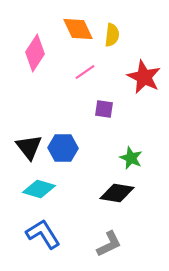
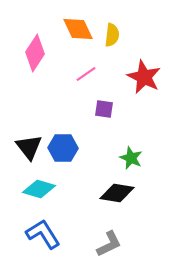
pink line: moved 1 px right, 2 px down
